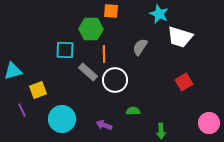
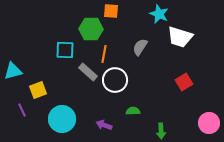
orange line: rotated 12 degrees clockwise
